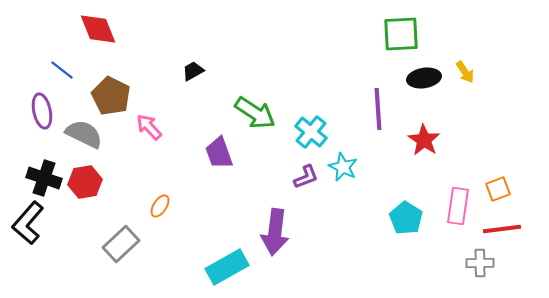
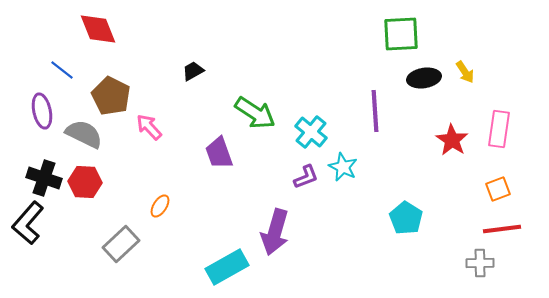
purple line: moved 3 px left, 2 px down
red star: moved 28 px right
red hexagon: rotated 12 degrees clockwise
pink rectangle: moved 41 px right, 77 px up
purple arrow: rotated 9 degrees clockwise
